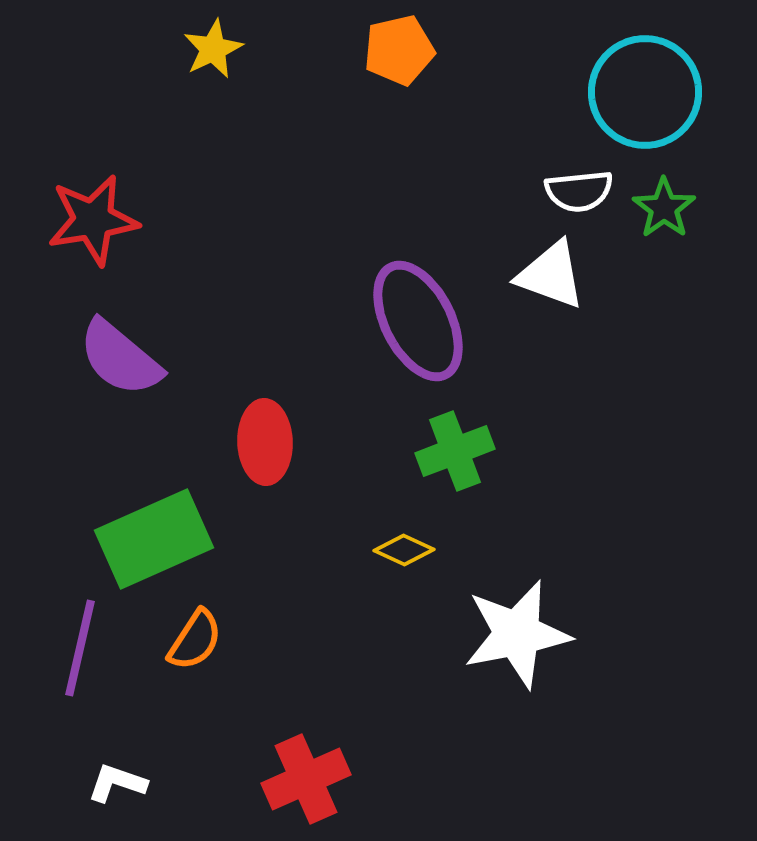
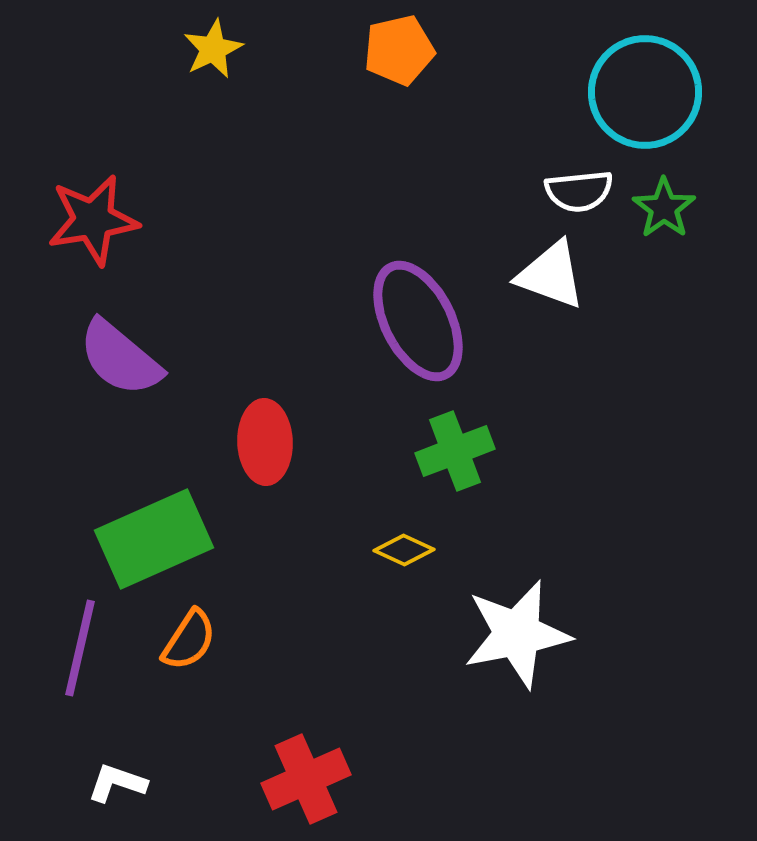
orange semicircle: moved 6 px left
